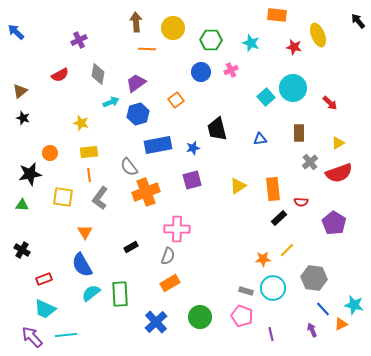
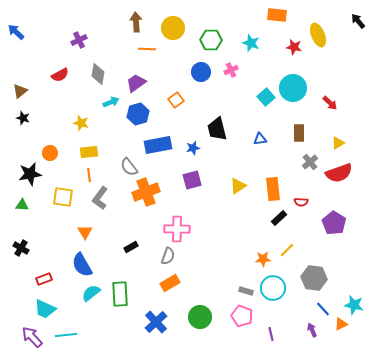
black cross at (22, 250): moved 1 px left, 2 px up
